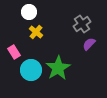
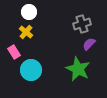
gray cross: rotated 18 degrees clockwise
yellow cross: moved 10 px left
green star: moved 20 px right, 1 px down; rotated 15 degrees counterclockwise
